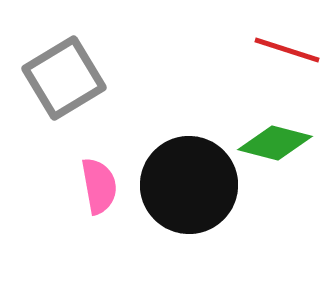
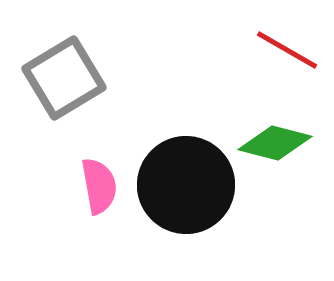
red line: rotated 12 degrees clockwise
black circle: moved 3 px left
